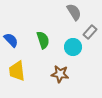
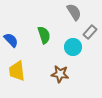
green semicircle: moved 1 px right, 5 px up
